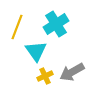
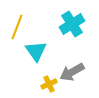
cyan cross: moved 16 px right
yellow cross: moved 4 px right, 8 px down
